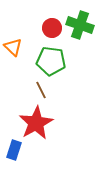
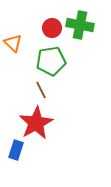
green cross: rotated 8 degrees counterclockwise
orange triangle: moved 4 px up
green pentagon: rotated 16 degrees counterclockwise
blue rectangle: moved 2 px right
